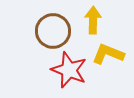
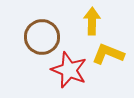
yellow arrow: moved 1 px left, 1 px down
brown circle: moved 11 px left, 6 px down
